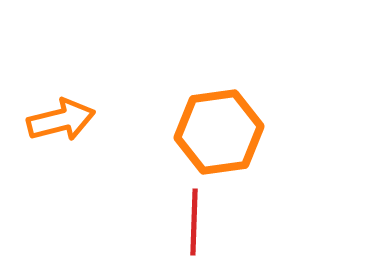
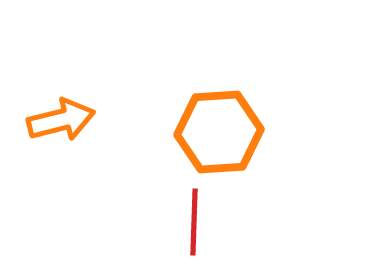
orange hexagon: rotated 4 degrees clockwise
